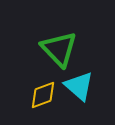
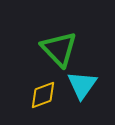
cyan triangle: moved 3 px right, 1 px up; rotated 24 degrees clockwise
